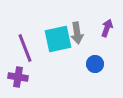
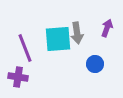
cyan square: rotated 8 degrees clockwise
